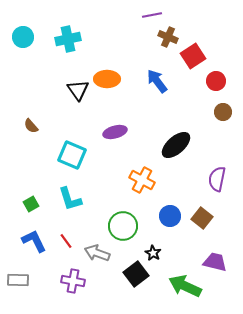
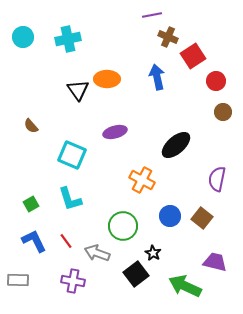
blue arrow: moved 4 px up; rotated 25 degrees clockwise
